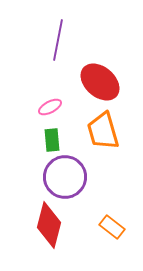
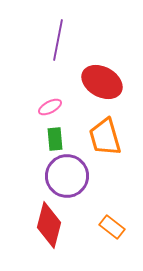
red ellipse: moved 2 px right; rotated 12 degrees counterclockwise
orange trapezoid: moved 2 px right, 6 px down
green rectangle: moved 3 px right, 1 px up
purple circle: moved 2 px right, 1 px up
